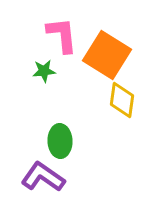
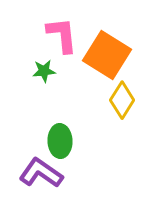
yellow diamond: rotated 24 degrees clockwise
purple L-shape: moved 2 px left, 4 px up
